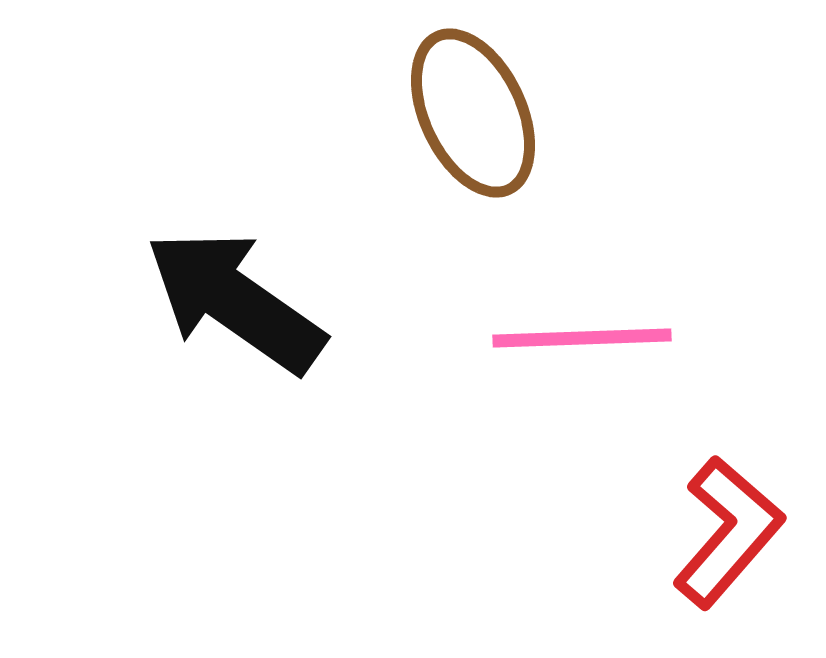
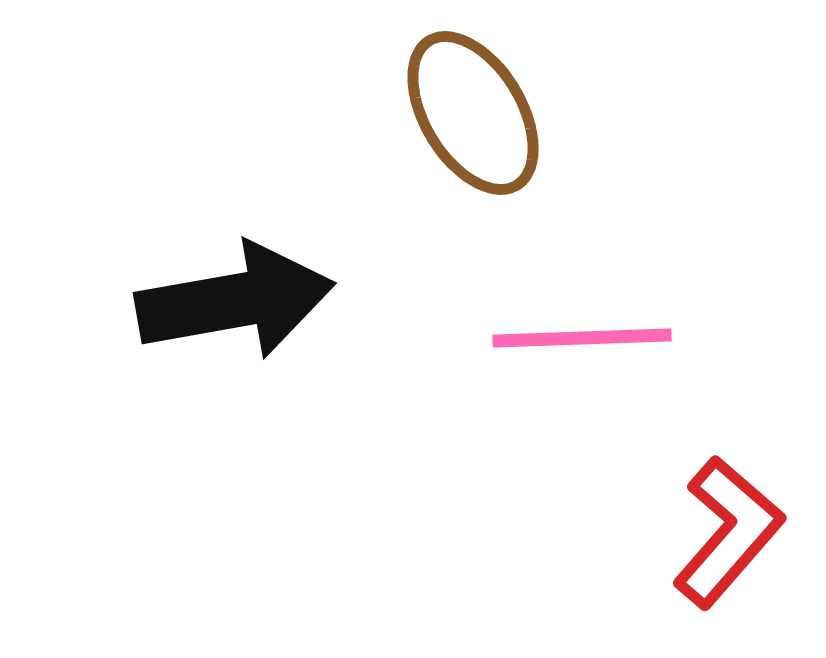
brown ellipse: rotated 6 degrees counterclockwise
black arrow: rotated 135 degrees clockwise
